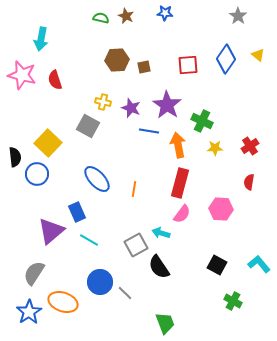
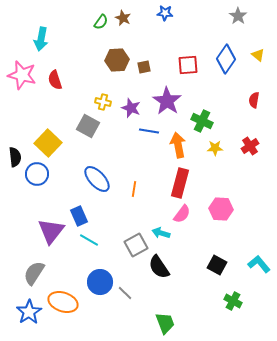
brown star at (126, 16): moved 3 px left, 2 px down
green semicircle at (101, 18): moved 4 px down; rotated 112 degrees clockwise
purple star at (167, 105): moved 4 px up
red semicircle at (249, 182): moved 5 px right, 82 px up
blue rectangle at (77, 212): moved 2 px right, 4 px down
purple triangle at (51, 231): rotated 12 degrees counterclockwise
